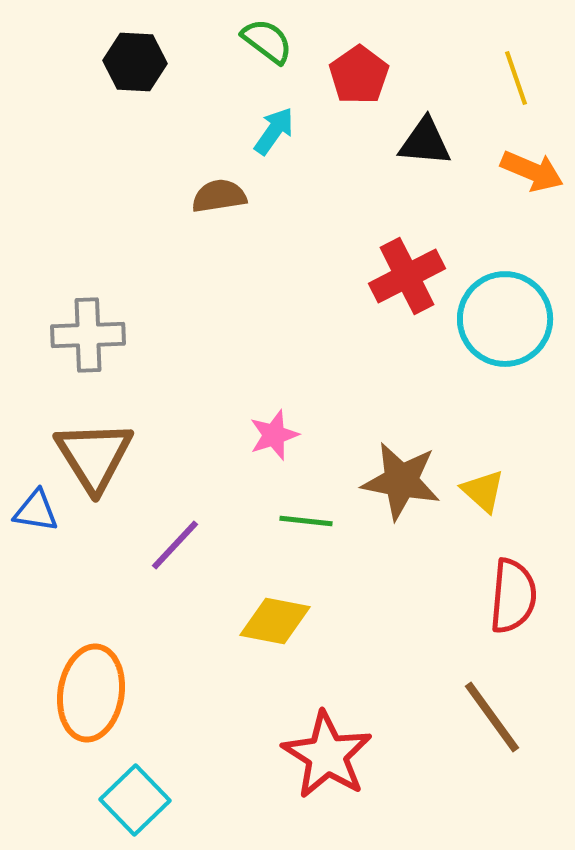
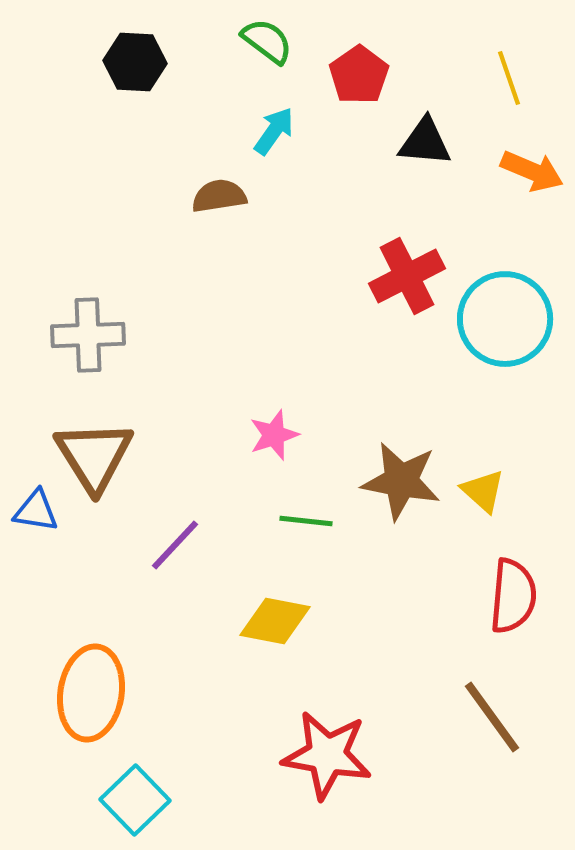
yellow line: moved 7 px left
red star: rotated 22 degrees counterclockwise
